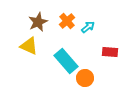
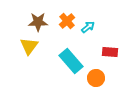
brown star: rotated 24 degrees clockwise
yellow triangle: rotated 42 degrees clockwise
cyan rectangle: moved 5 px right
orange circle: moved 11 px right
